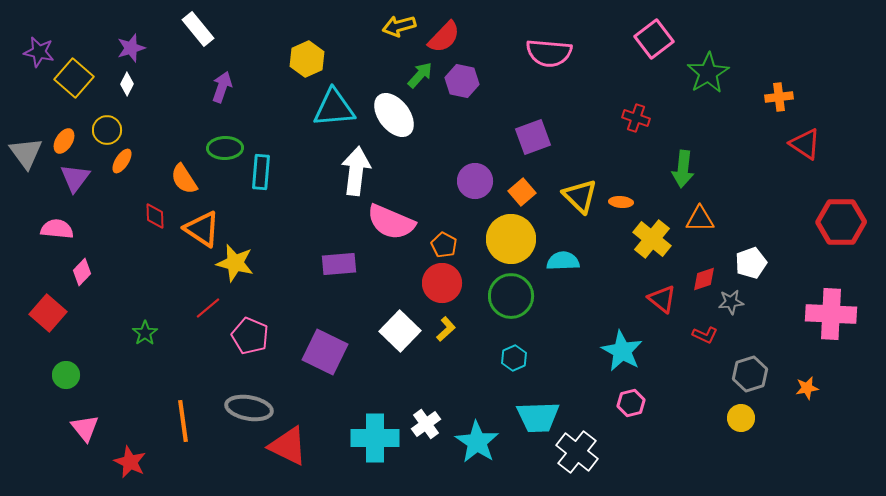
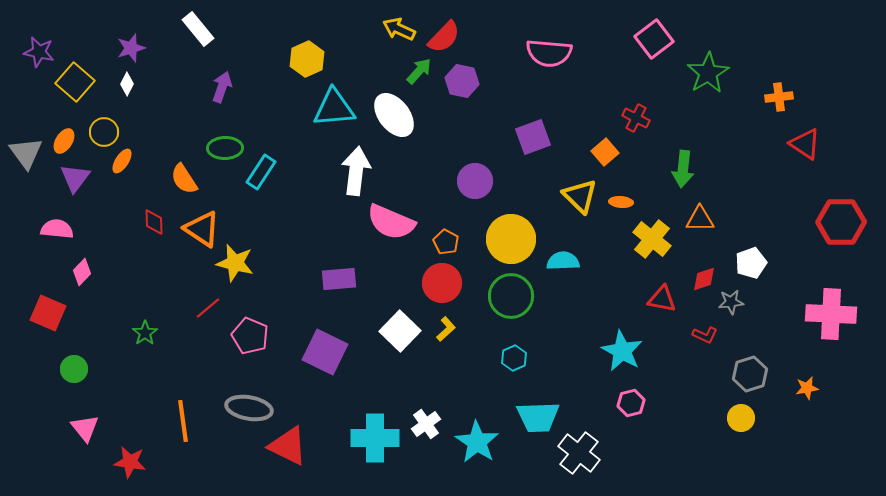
yellow arrow at (399, 26): moved 3 px down; rotated 40 degrees clockwise
green arrow at (420, 75): moved 1 px left, 4 px up
yellow square at (74, 78): moved 1 px right, 4 px down
red cross at (636, 118): rotated 8 degrees clockwise
yellow circle at (107, 130): moved 3 px left, 2 px down
cyan rectangle at (261, 172): rotated 28 degrees clockwise
orange square at (522, 192): moved 83 px right, 40 px up
red diamond at (155, 216): moved 1 px left, 6 px down
orange pentagon at (444, 245): moved 2 px right, 3 px up
purple rectangle at (339, 264): moved 15 px down
red triangle at (662, 299): rotated 28 degrees counterclockwise
red square at (48, 313): rotated 18 degrees counterclockwise
green circle at (66, 375): moved 8 px right, 6 px up
white cross at (577, 452): moved 2 px right, 1 px down
red star at (130, 462): rotated 16 degrees counterclockwise
